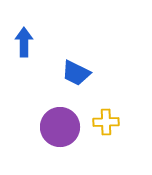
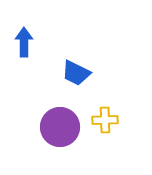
yellow cross: moved 1 px left, 2 px up
